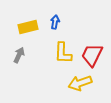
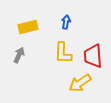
blue arrow: moved 11 px right
red trapezoid: moved 1 px right, 1 px down; rotated 30 degrees counterclockwise
yellow arrow: rotated 15 degrees counterclockwise
